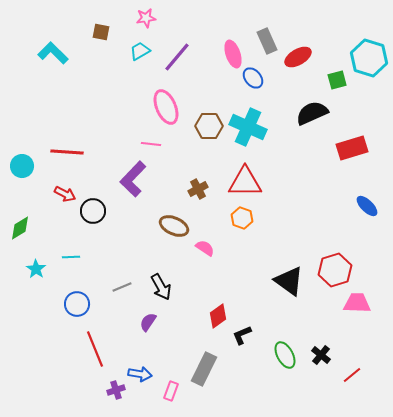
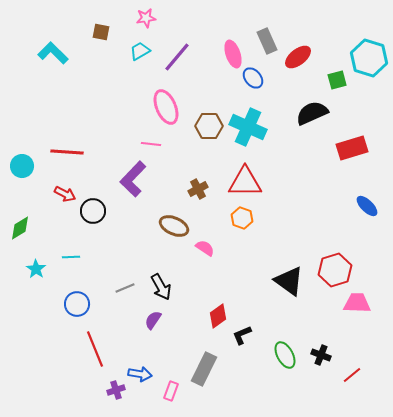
red ellipse at (298, 57): rotated 8 degrees counterclockwise
gray line at (122, 287): moved 3 px right, 1 px down
purple semicircle at (148, 322): moved 5 px right, 2 px up
black cross at (321, 355): rotated 18 degrees counterclockwise
